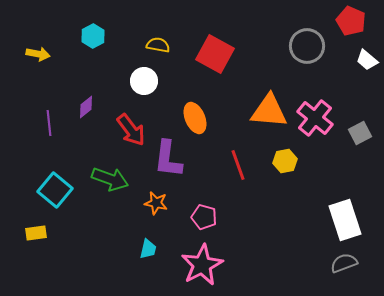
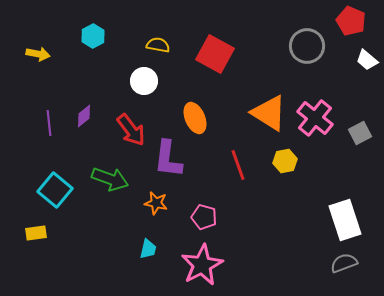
purple diamond: moved 2 px left, 9 px down
orange triangle: moved 2 px down; rotated 27 degrees clockwise
